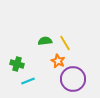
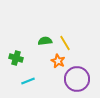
green cross: moved 1 px left, 6 px up
purple circle: moved 4 px right
